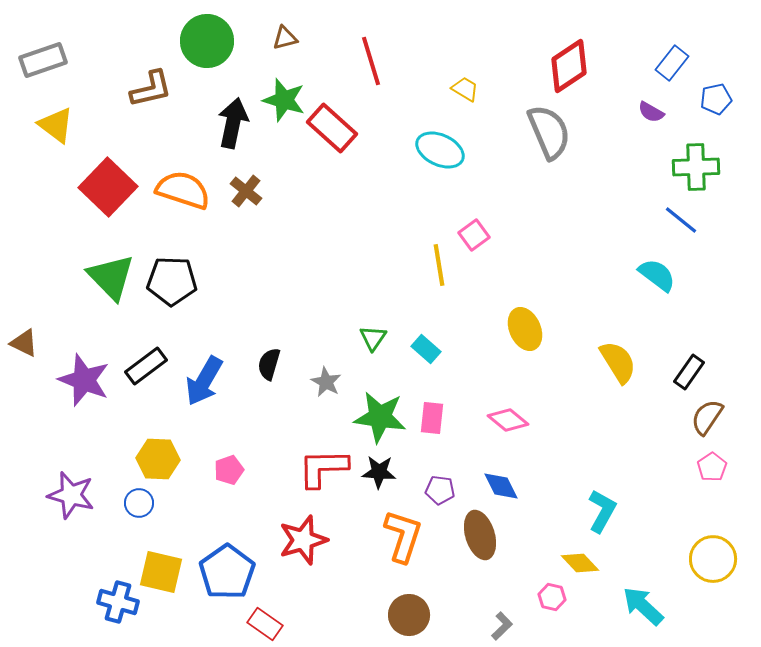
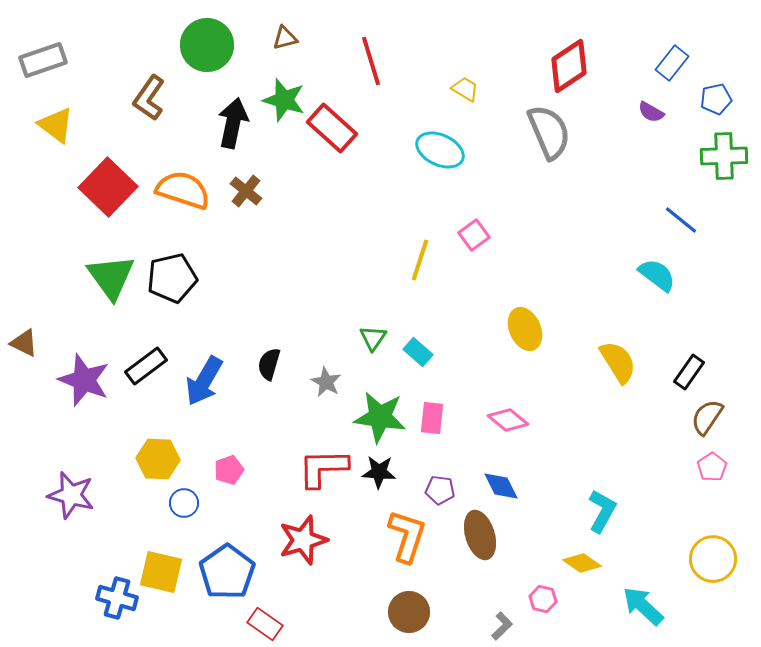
green circle at (207, 41): moved 4 px down
brown L-shape at (151, 89): moved 2 px left, 9 px down; rotated 138 degrees clockwise
green cross at (696, 167): moved 28 px right, 11 px up
yellow line at (439, 265): moved 19 px left, 5 px up; rotated 27 degrees clockwise
green triangle at (111, 277): rotated 8 degrees clockwise
black pentagon at (172, 281): moved 3 px up; rotated 15 degrees counterclockwise
cyan rectangle at (426, 349): moved 8 px left, 3 px down
blue circle at (139, 503): moved 45 px right
orange L-shape at (403, 536): moved 4 px right
yellow diamond at (580, 563): moved 2 px right; rotated 12 degrees counterclockwise
pink hexagon at (552, 597): moved 9 px left, 2 px down
blue cross at (118, 602): moved 1 px left, 4 px up
brown circle at (409, 615): moved 3 px up
